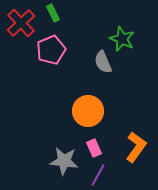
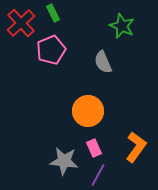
green star: moved 13 px up
